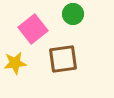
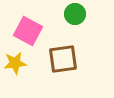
green circle: moved 2 px right
pink square: moved 5 px left, 2 px down; rotated 24 degrees counterclockwise
